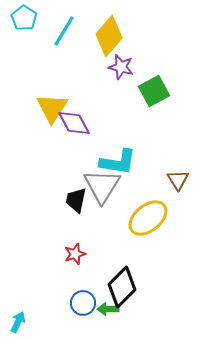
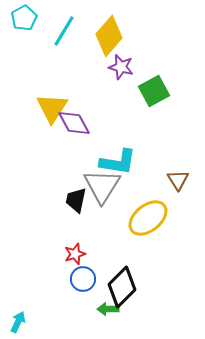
cyan pentagon: rotated 10 degrees clockwise
blue circle: moved 24 px up
